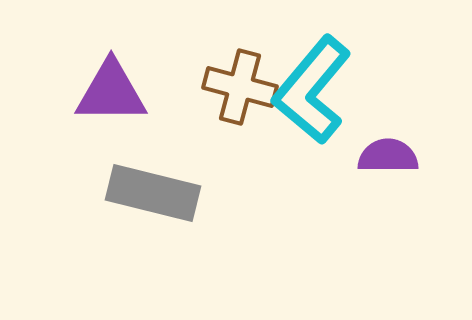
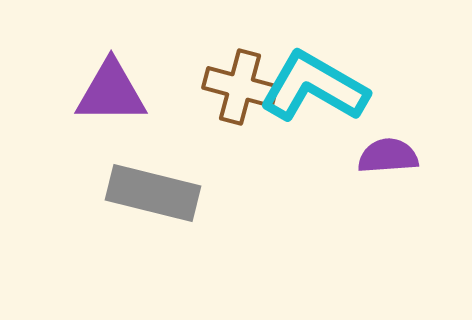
cyan L-shape: moved 2 px right, 3 px up; rotated 80 degrees clockwise
purple semicircle: rotated 4 degrees counterclockwise
